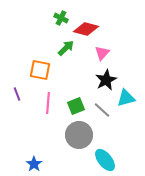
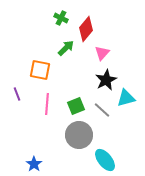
red diamond: rotated 65 degrees counterclockwise
pink line: moved 1 px left, 1 px down
